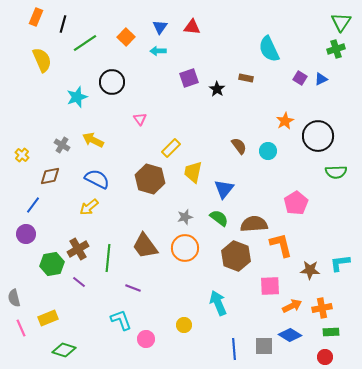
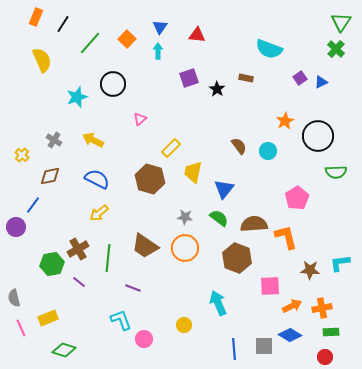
black line at (63, 24): rotated 18 degrees clockwise
red triangle at (192, 27): moved 5 px right, 8 px down
orange square at (126, 37): moved 1 px right, 2 px down
green line at (85, 43): moved 5 px right; rotated 15 degrees counterclockwise
cyan semicircle at (269, 49): rotated 44 degrees counterclockwise
green cross at (336, 49): rotated 30 degrees counterclockwise
cyan arrow at (158, 51): rotated 91 degrees clockwise
purple square at (300, 78): rotated 24 degrees clockwise
blue triangle at (321, 79): moved 3 px down
black circle at (112, 82): moved 1 px right, 2 px down
pink triangle at (140, 119): rotated 24 degrees clockwise
gray cross at (62, 145): moved 8 px left, 5 px up
pink pentagon at (296, 203): moved 1 px right, 5 px up
yellow arrow at (89, 207): moved 10 px right, 6 px down
gray star at (185, 217): rotated 21 degrees clockwise
purple circle at (26, 234): moved 10 px left, 7 px up
orange L-shape at (281, 245): moved 5 px right, 8 px up
brown trapezoid at (145, 246): rotated 20 degrees counterclockwise
brown hexagon at (236, 256): moved 1 px right, 2 px down
pink circle at (146, 339): moved 2 px left
